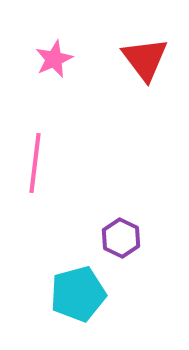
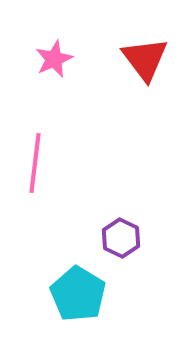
cyan pentagon: rotated 26 degrees counterclockwise
